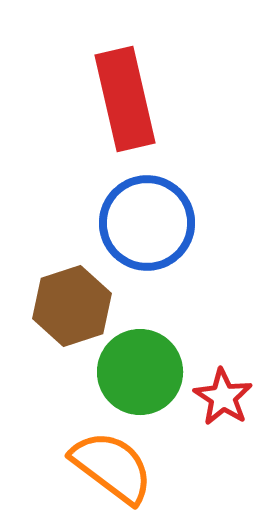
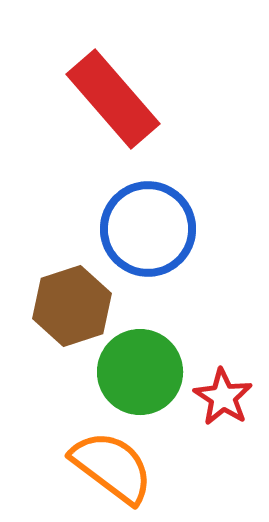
red rectangle: moved 12 px left; rotated 28 degrees counterclockwise
blue circle: moved 1 px right, 6 px down
